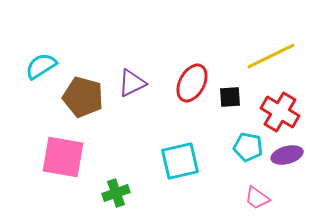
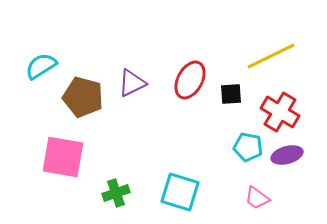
red ellipse: moved 2 px left, 3 px up
black square: moved 1 px right, 3 px up
cyan square: moved 31 px down; rotated 30 degrees clockwise
